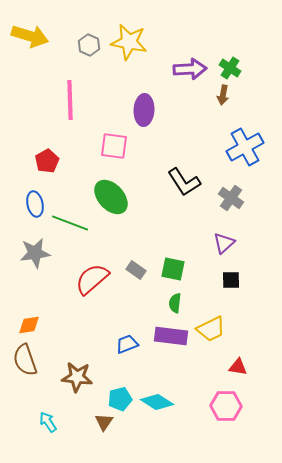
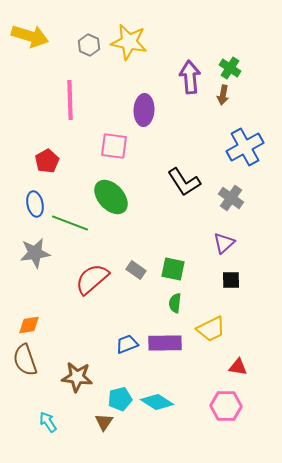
purple arrow: moved 8 px down; rotated 92 degrees counterclockwise
purple rectangle: moved 6 px left, 7 px down; rotated 8 degrees counterclockwise
